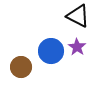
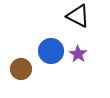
purple star: moved 1 px right, 7 px down
brown circle: moved 2 px down
